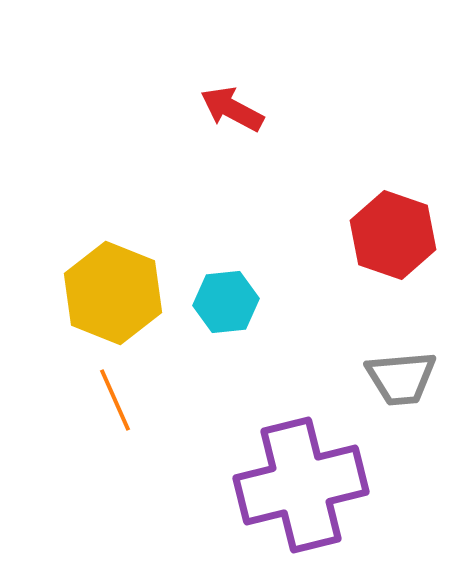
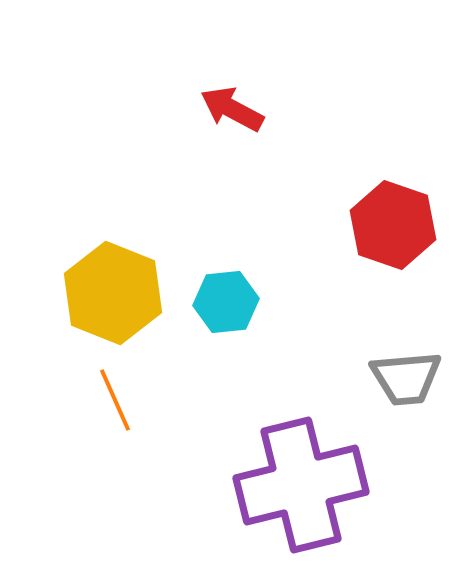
red hexagon: moved 10 px up
gray trapezoid: moved 5 px right
